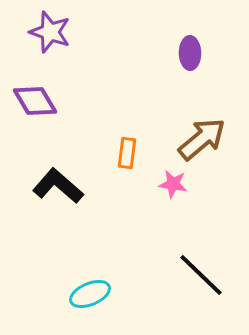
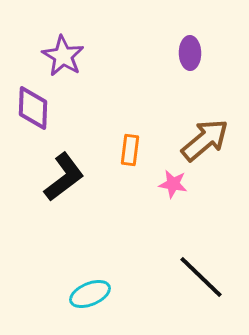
purple star: moved 13 px right, 24 px down; rotated 12 degrees clockwise
purple diamond: moved 2 px left, 7 px down; rotated 33 degrees clockwise
brown arrow: moved 3 px right, 1 px down
orange rectangle: moved 3 px right, 3 px up
black L-shape: moved 6 px right, 9 px up; rotated 102 degrees clockwise
black line: moved 2 px down
